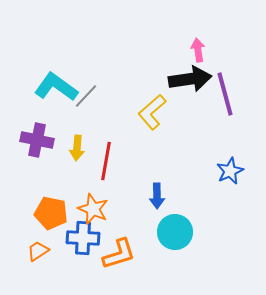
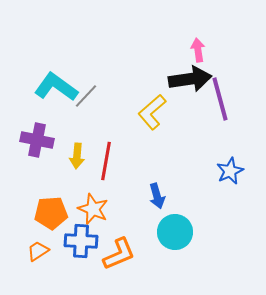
purple line: moved 5 px left, 5 px down
yellow arrow: moved 8 px down
blue arrow: rotated 15 degrees counterclockwise
orange pentagon: rotated 16 degrees counterclockwise
blue cross: moved 2 px left, 3 px down
orange L-shape: rotated 6 degrees counterclockwise
